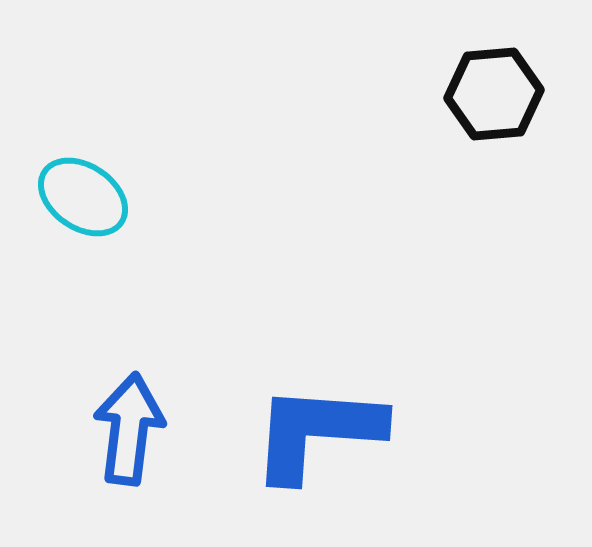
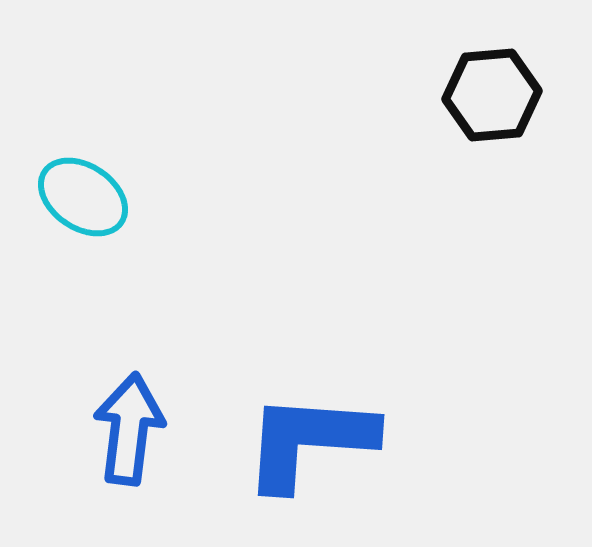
black hexagon: moved 2 px left, 1 px down
blue L-shape: moved 8 px left, 9 px down
